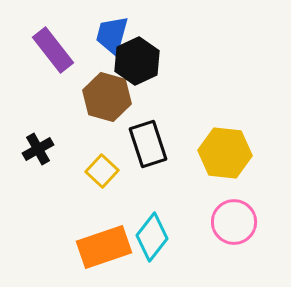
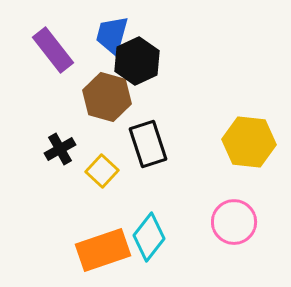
black cross: moved 22 px right
yellow hexagon: moved 24 px right, 11 px up
cyan diamond: moved 3 px left
orange rectangle: moved 1 px left, 3 px down
